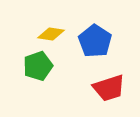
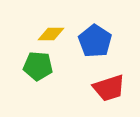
yellow diamond: rotated 8 degrees counterclockwise
green pentagon: rotated 24 degrees clockwise
